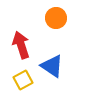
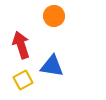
orange circle: moved 2 px left, 2 px up
blue triangle: rotated 25 degrees counterclockwise
